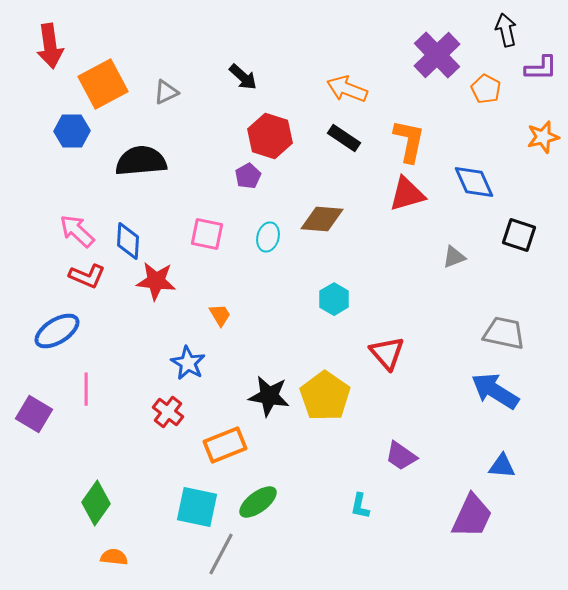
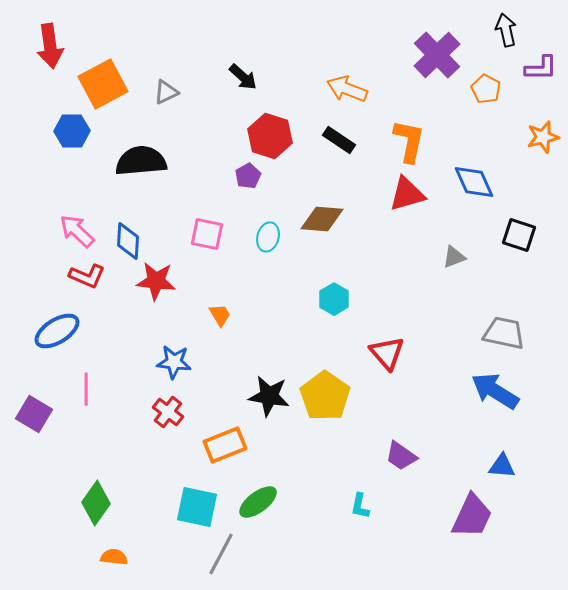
black rectangle at (344, 138): moved 5 px left, 2 px down
blue star at (188, 363): moved 14 px left, 1 px up; rotated 24 degrees counterclockwise
